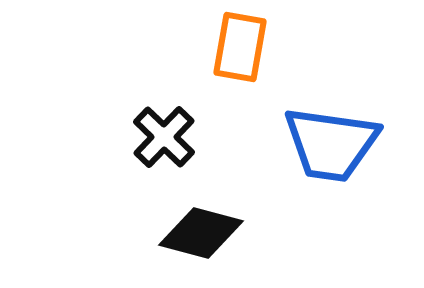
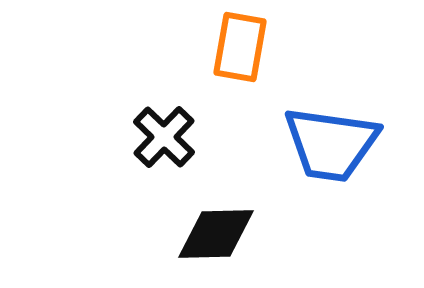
black diamond: moved 15 px right, 1 px down; rotated 16 degrees counterclockwise
